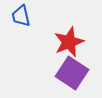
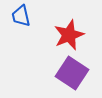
red star: moved 7 px up
